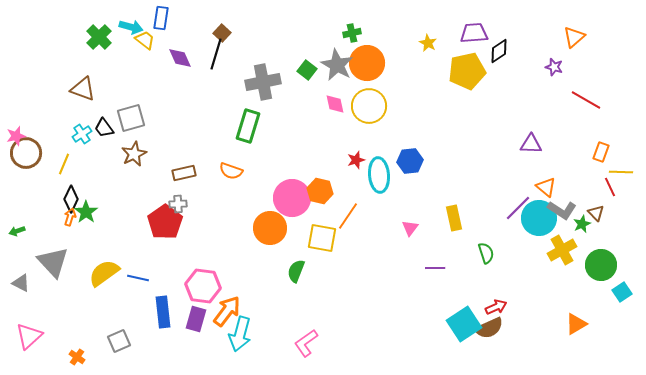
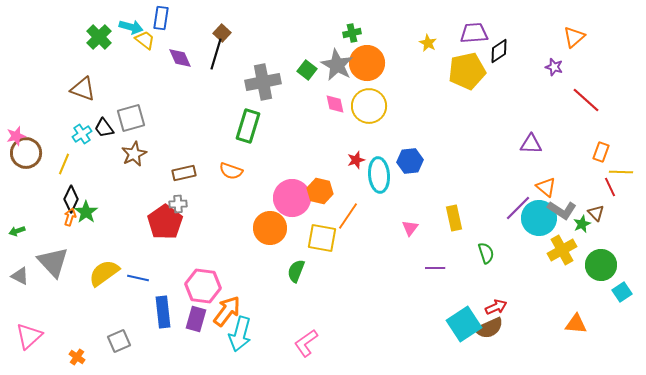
red line at (586, 100): rotated 12 degrees clockwise
gray triangle at (21, 283): moved 1 px left, 7 px up
orange triangle at (576, 324): rotated 35 degrees clockwise
